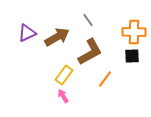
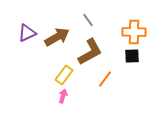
pink arrow: rotated 48 degrees clockwise
